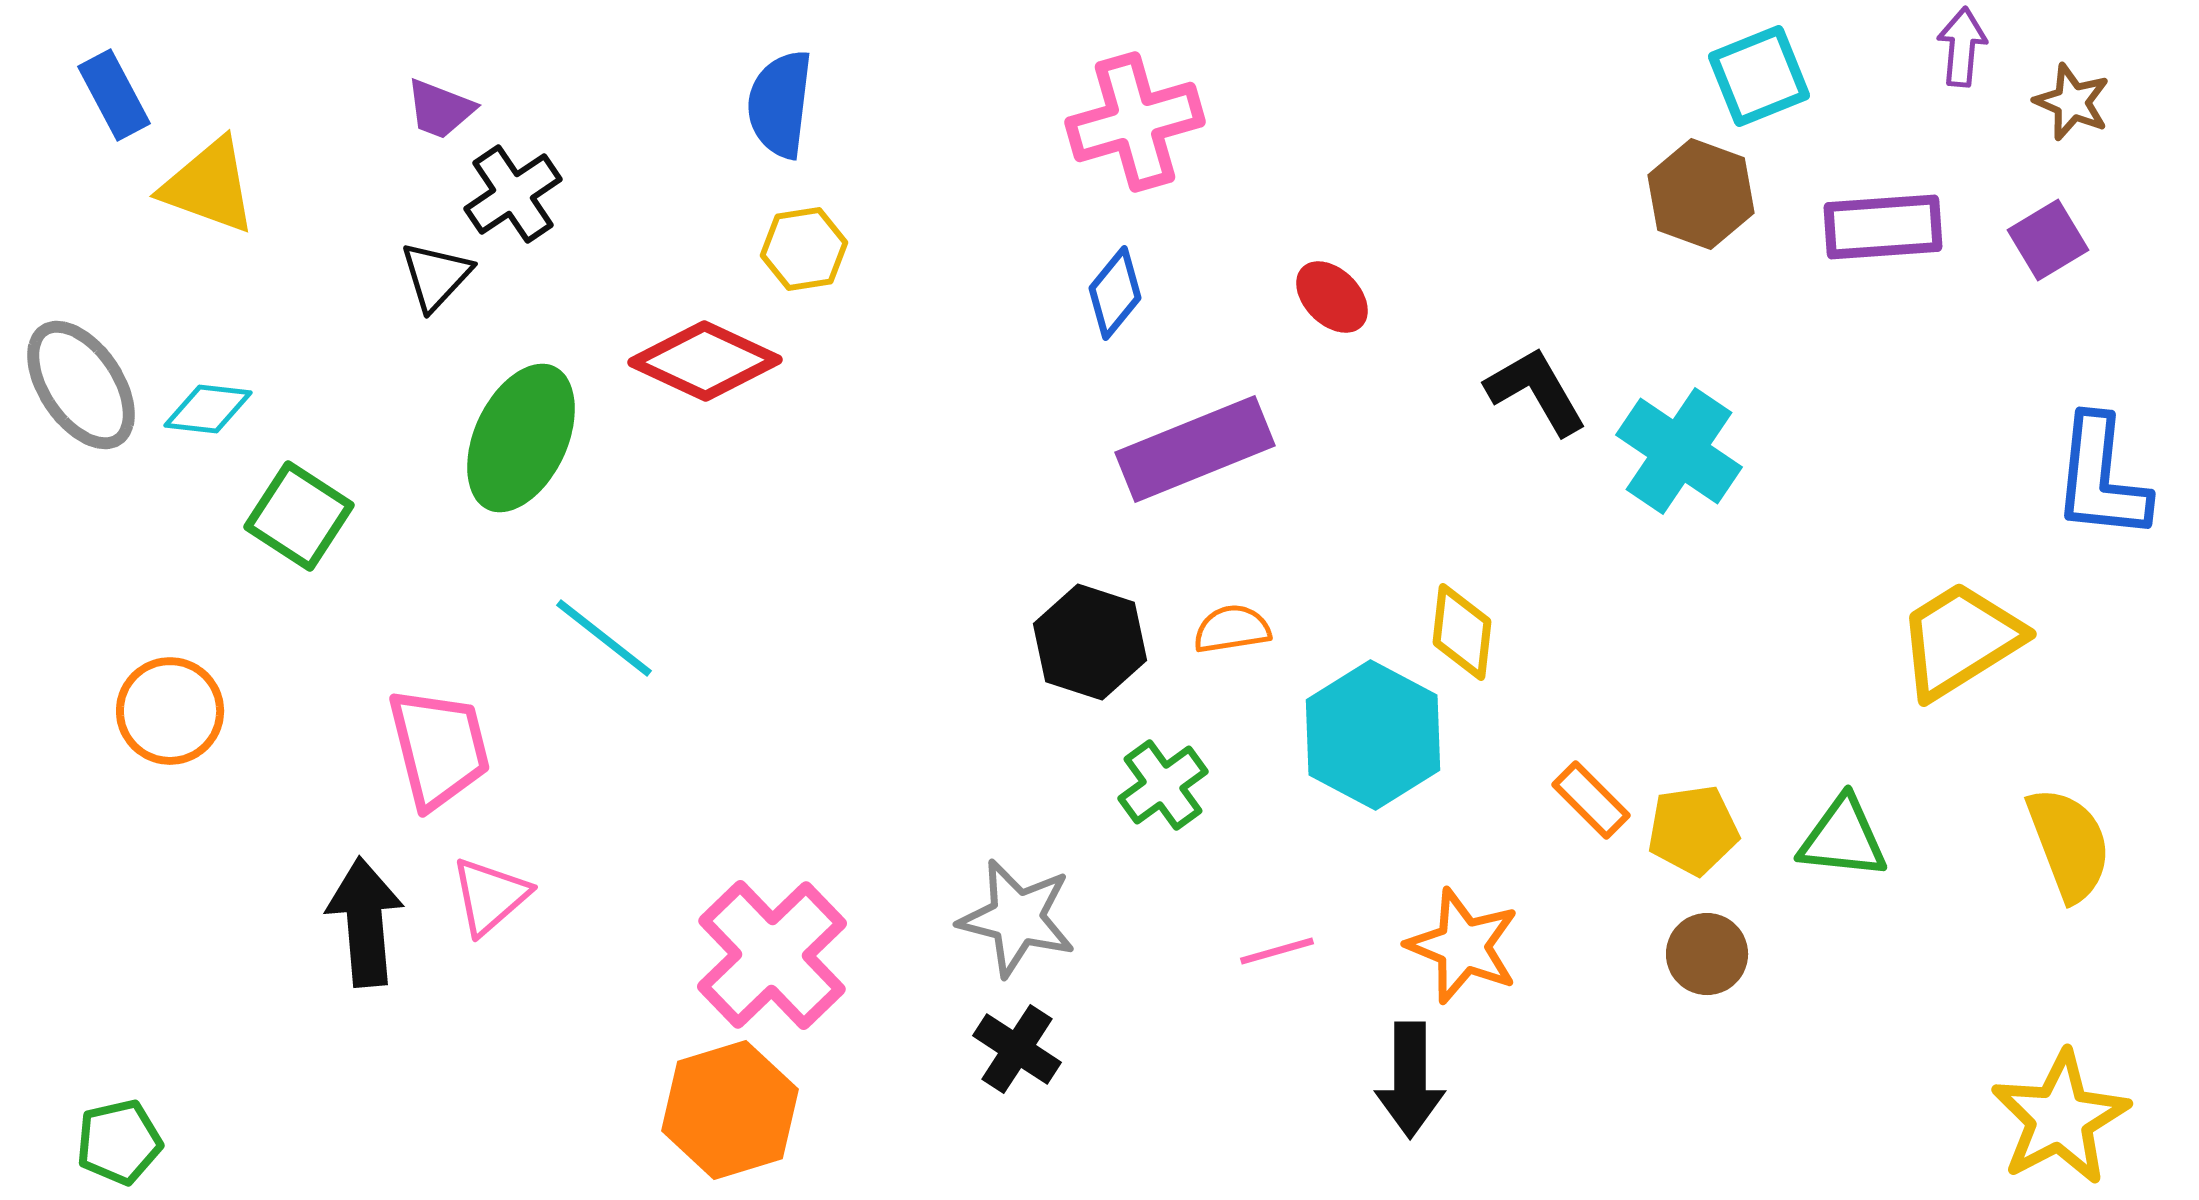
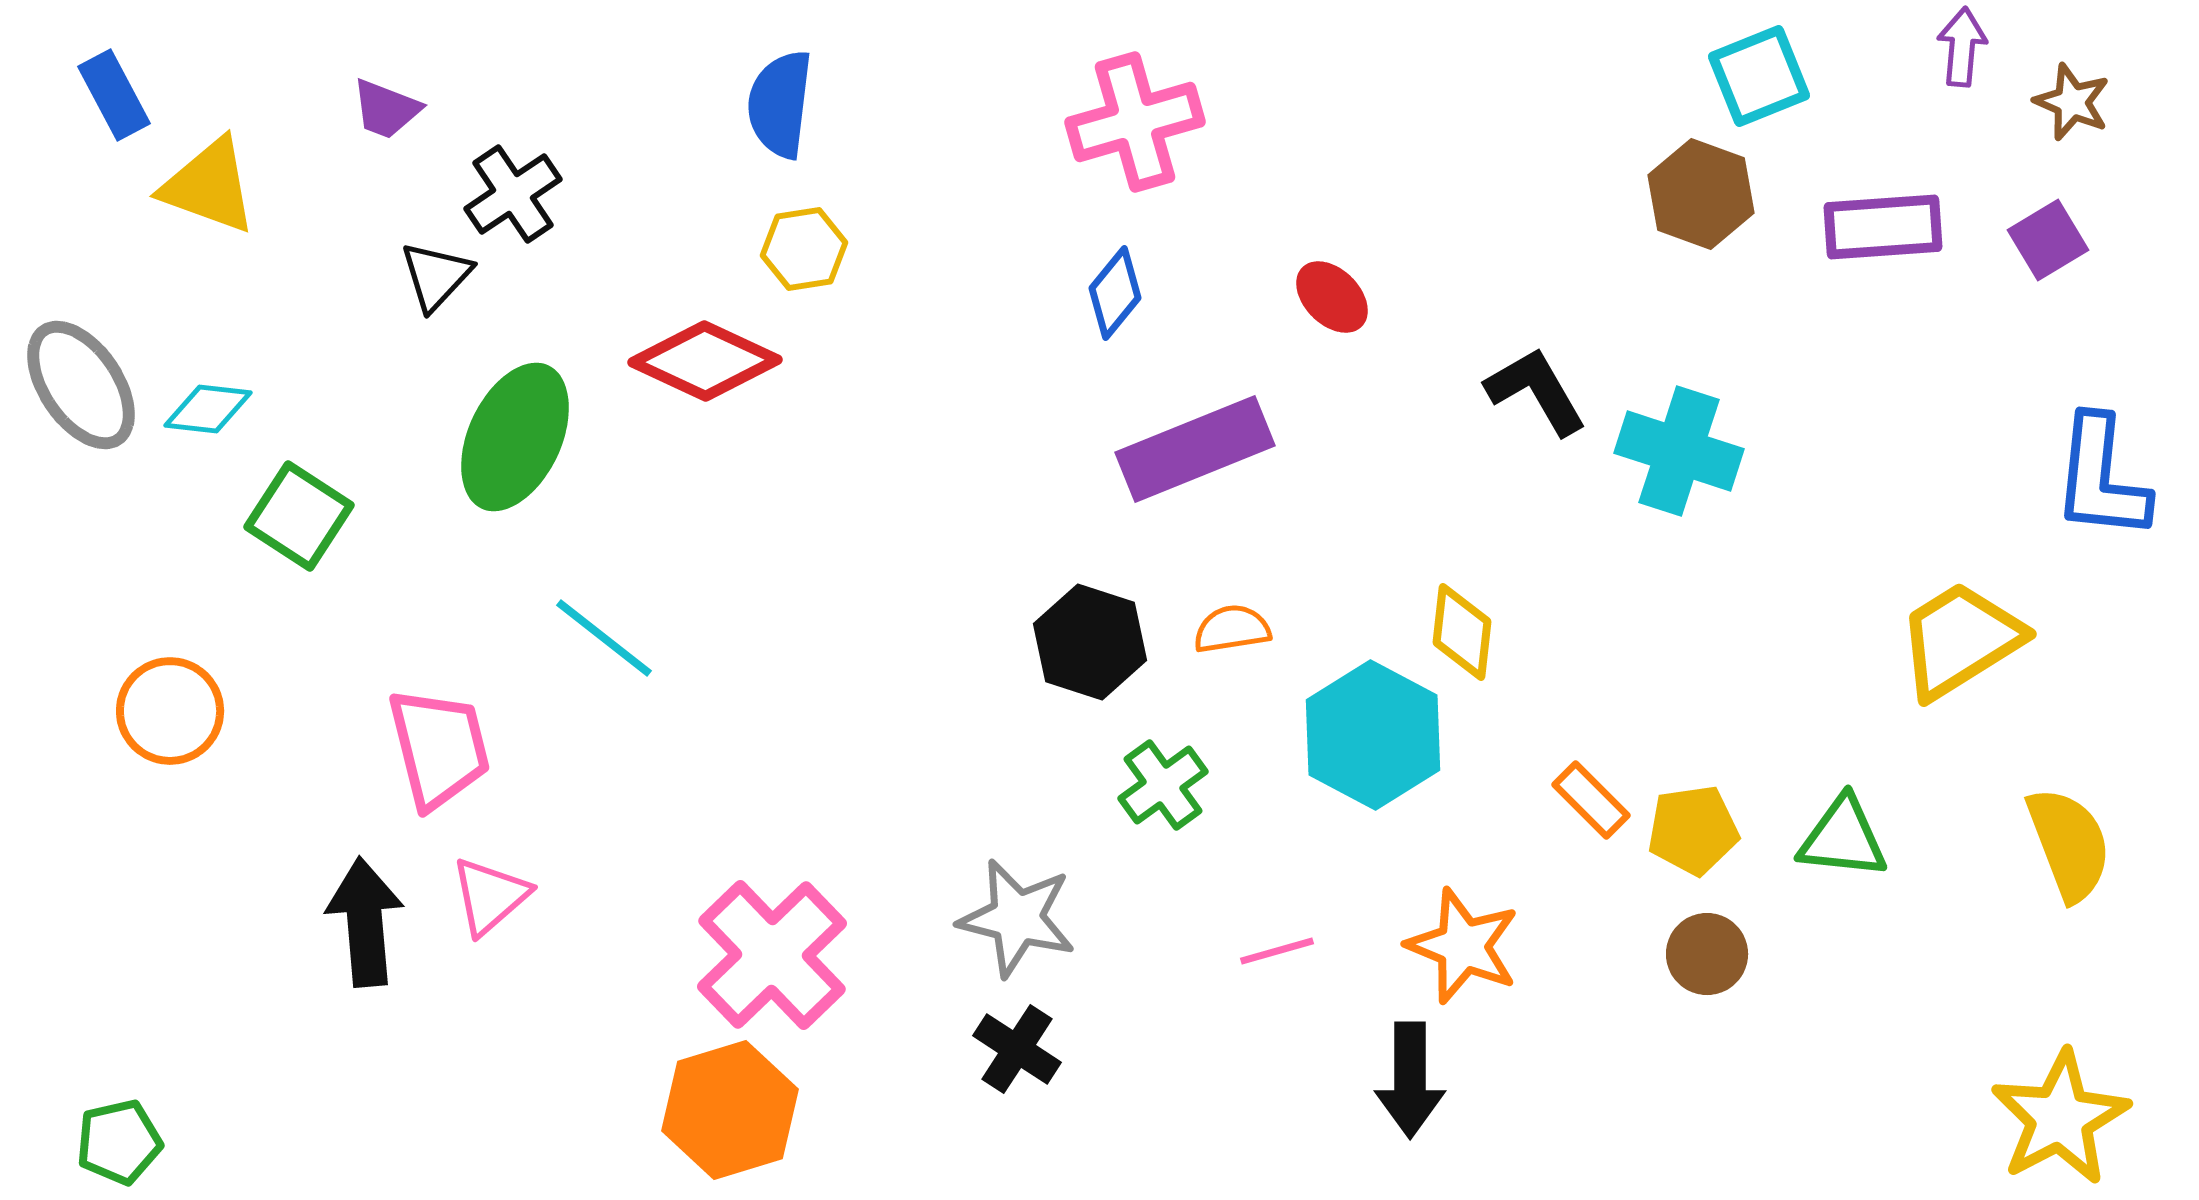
purple trapezoid at (440, 109): moved 54 px left
green ellipse at (521, 438): moved 6 px left, 1 px up
cyan cross at (1679, 451): rotated 16 degrees counterclockwise
